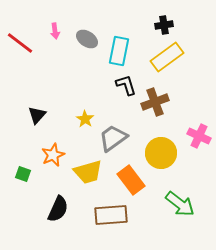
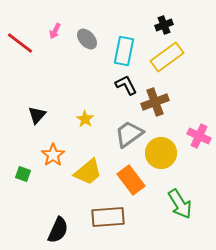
black cross: rotated 12 degrees counterclockwise
pink arrow: rotated 35 degrees clockwise
gray ellipse: rotated 15 degrees clockwise
cyan rectangle: moved 5 px right
black L-shape: rotated 10 degrees counterclockwise
gray trapezoid: moved 16 px right, 4 px up
orange star: rotated 10 degrees counterclockwise
yellow trapezoid: rotated 24 degrees counterclockwise
green arrow: rotated 20 degrees clockwise
black semicircle: moved 21 px down
brown rectangle: moved 3 px left, 2 px down
